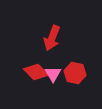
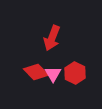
red hexagon: rotated 15 degrees clockwise
